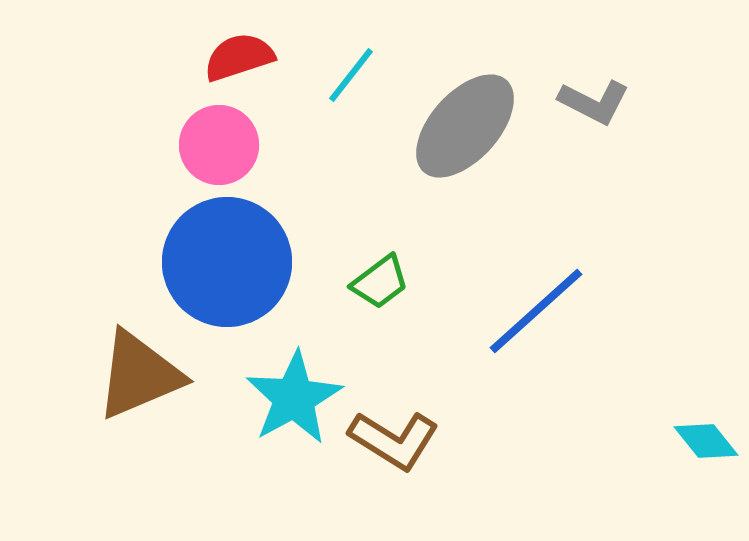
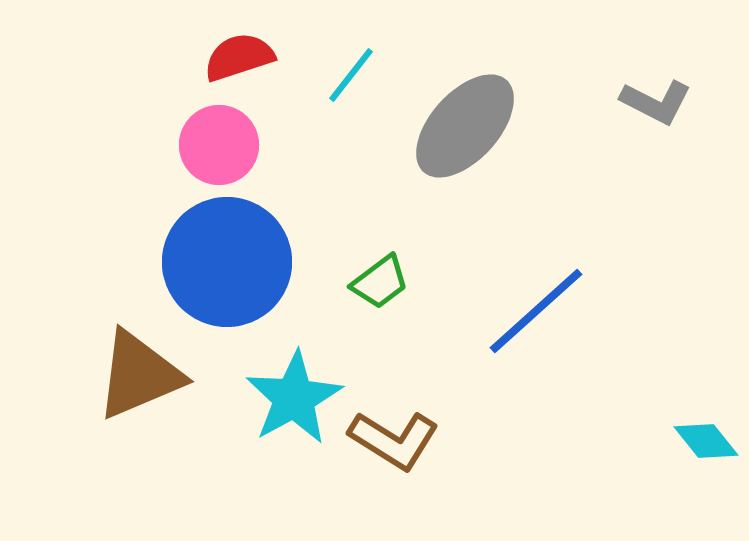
gray L-shape: moved 62 px right
